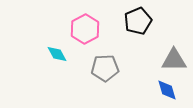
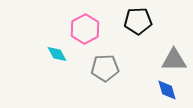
black pentagon: rotated 20 degrees clockwise
